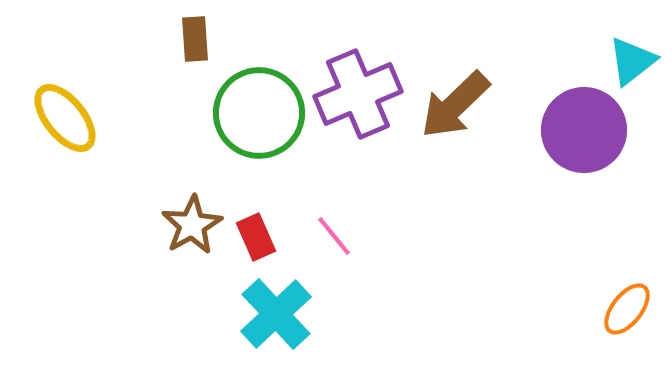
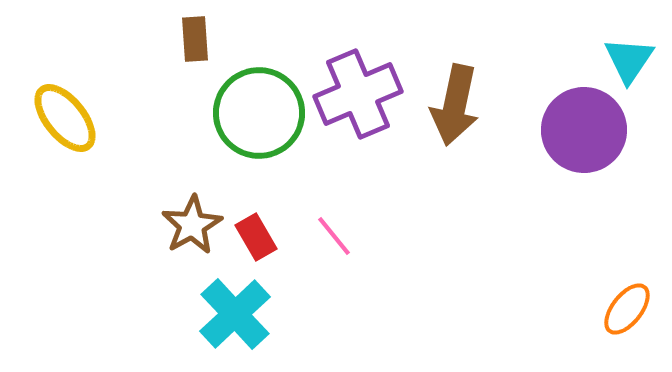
cyan triangle: moved 3 px left, 1 px up; rotated 18 degrees counterclockwise
brown arrow: rotated 34 degrees counterclockwise
red rectangle: rotated 6 degrees counterclockwise
cyan cross: moved 41 px left
